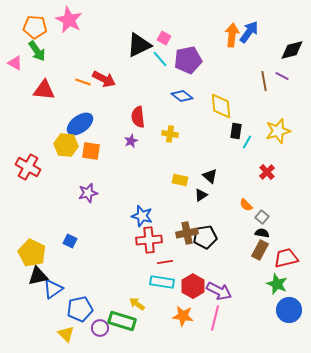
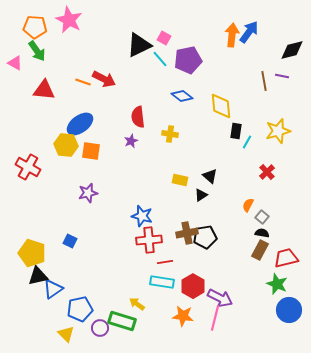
purple line at (282, 76): rotated 16 degrees counterclockwise
orange semicircle at (246, 205): moved 2 px right; rotated 72 degrees clockwise
yellow pentagon at (32, 253): rotated 8 degrees counterclockwise
purple arrow at (219, 291): moved 1 px right, 7 px down
